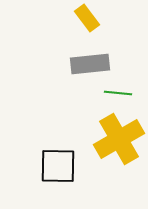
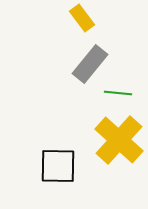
yellow rectangle: moved 5 px left
gray rectangle: rotated 45 degrees counterclockwise
yellow cross: moved 1 px down; rotated 18 degrees counterclockwise
